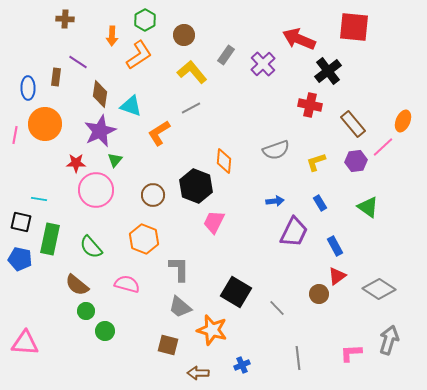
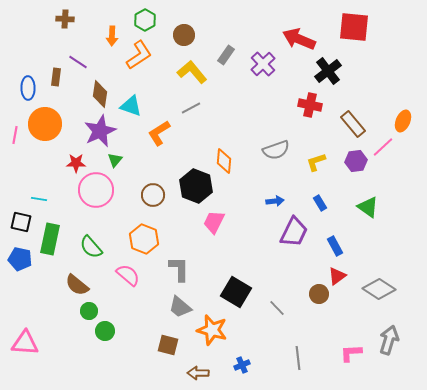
pink semicircle at (127, 284): moved 1 px right, 9 px up; rotated 25 degrees clockwise
green circle at (86, 311): moved 3 px right
